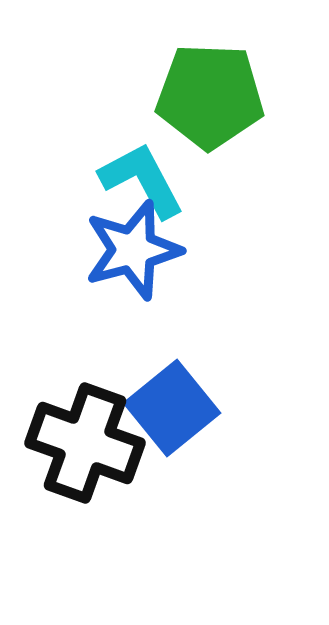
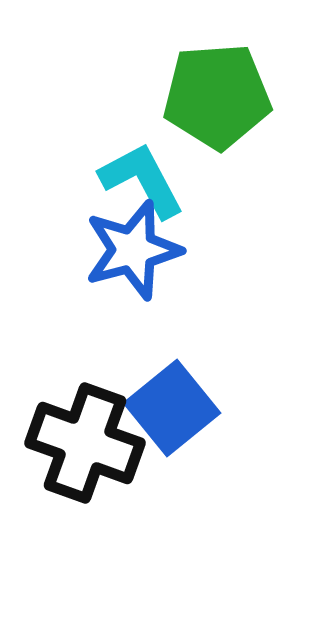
green pentagon: moved 7 px right; rotated 6 degrees counterclockwise
